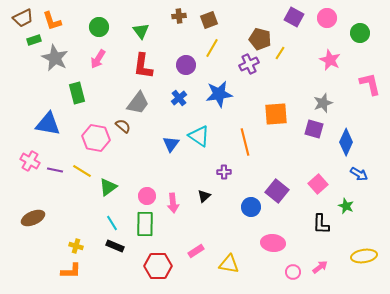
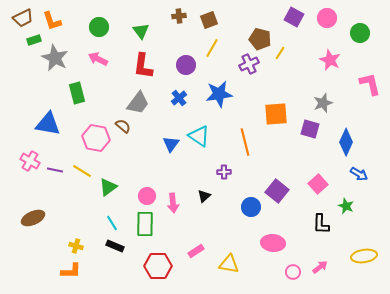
pink arrow at (98, 59): rotated 84 degrees clockwise
purple square at (314, 129): moved 4 px left
